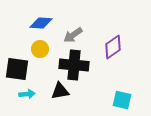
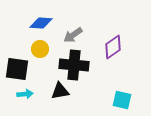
cyan arrow: moved 2 px left
